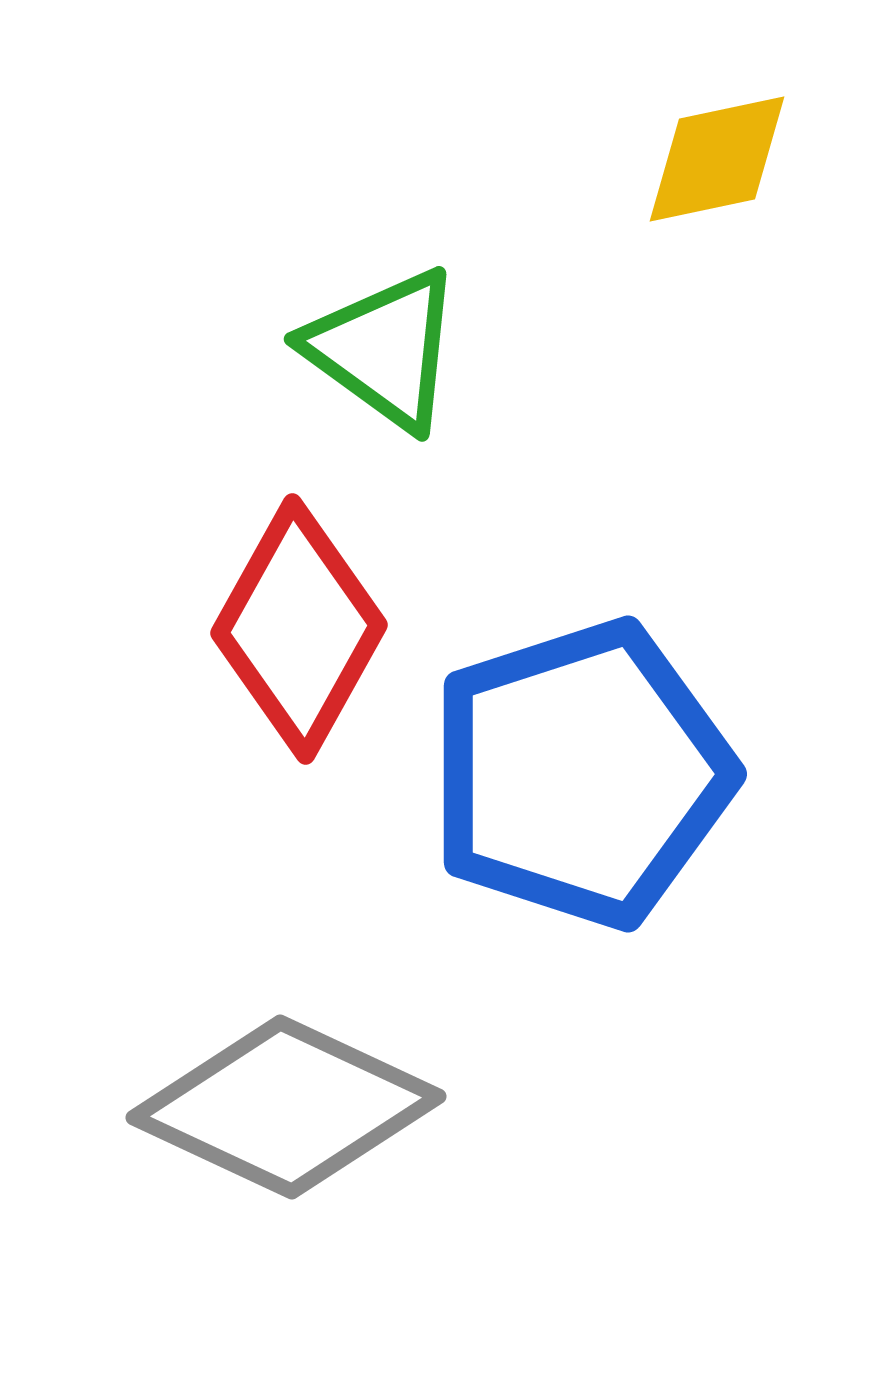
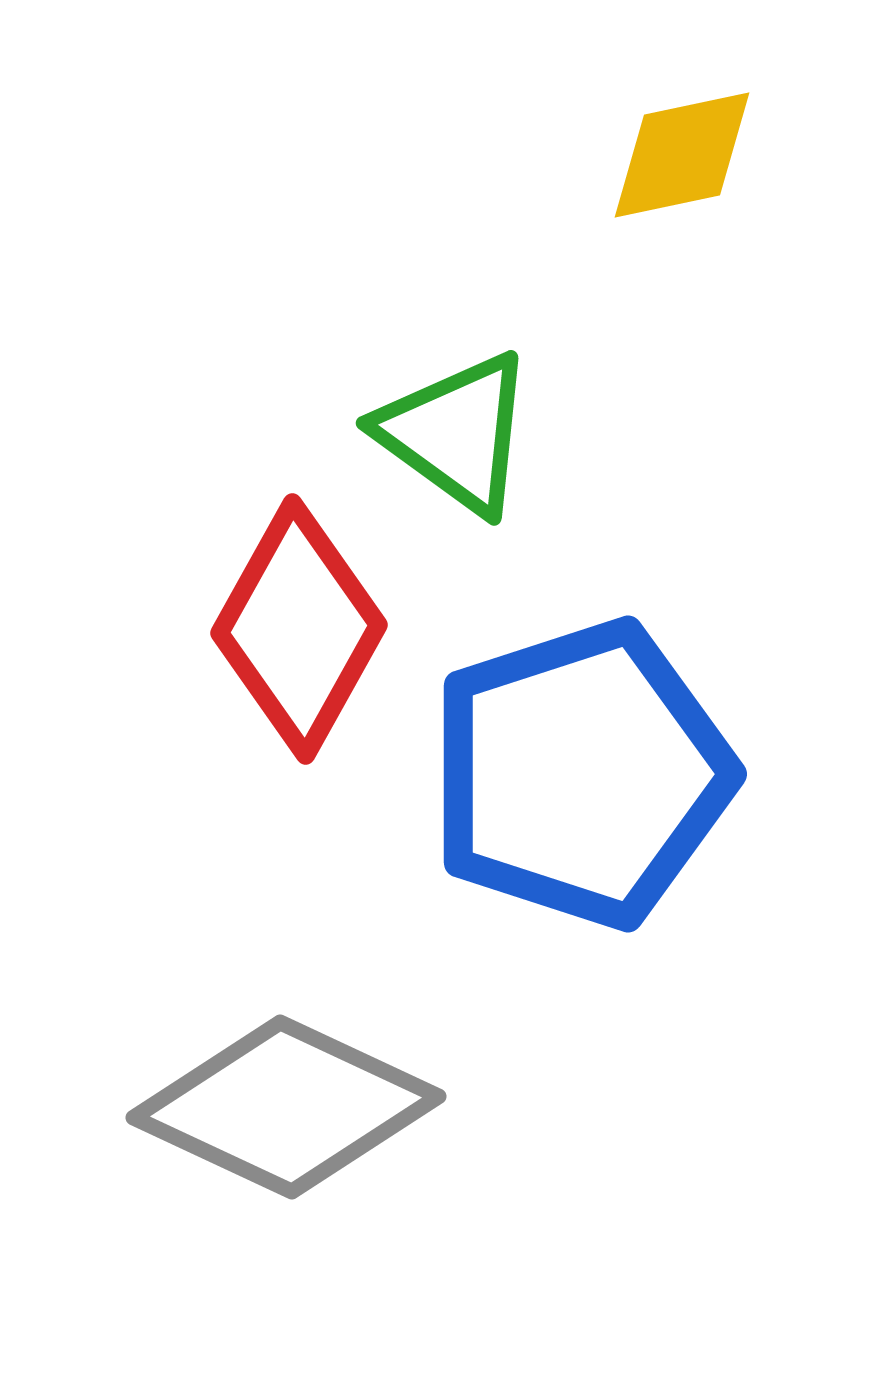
yellow diamond: moved 35 px left, 4 px up
green triangle: moved 72 px right, 84 px down
